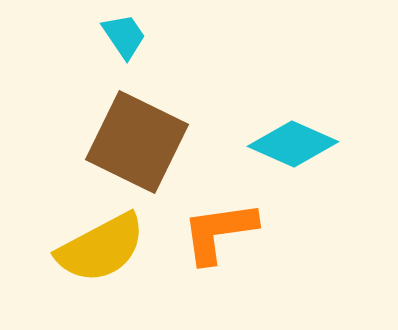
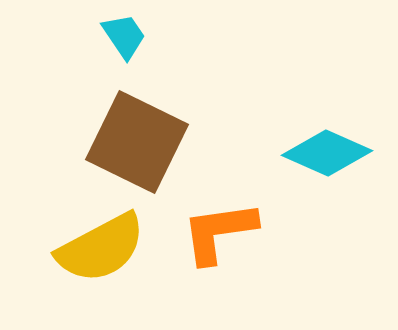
cyan diamond: moved 34 px right, 9 px down
